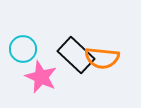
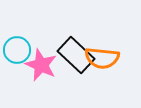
cyan circle: moved 6 px left, 1 px down
pink star: moved 12 px up
